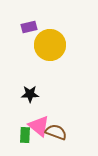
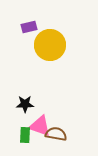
black star: moved 5 px left, 10 px down
pink triangle: moved 1 px right; rotated 20 degrees counterclockwise
brown semicircle: moved 2 px down; rotated 10 degrees counterclockwise
